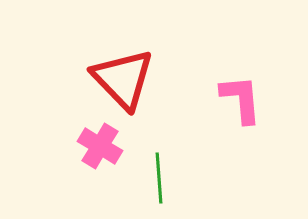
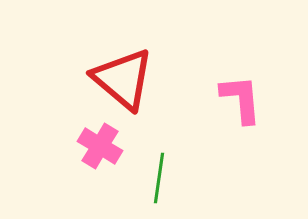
red triangle: rotated 6 degrees counterclockwise
green line: rotated 12 degrees clockwise
